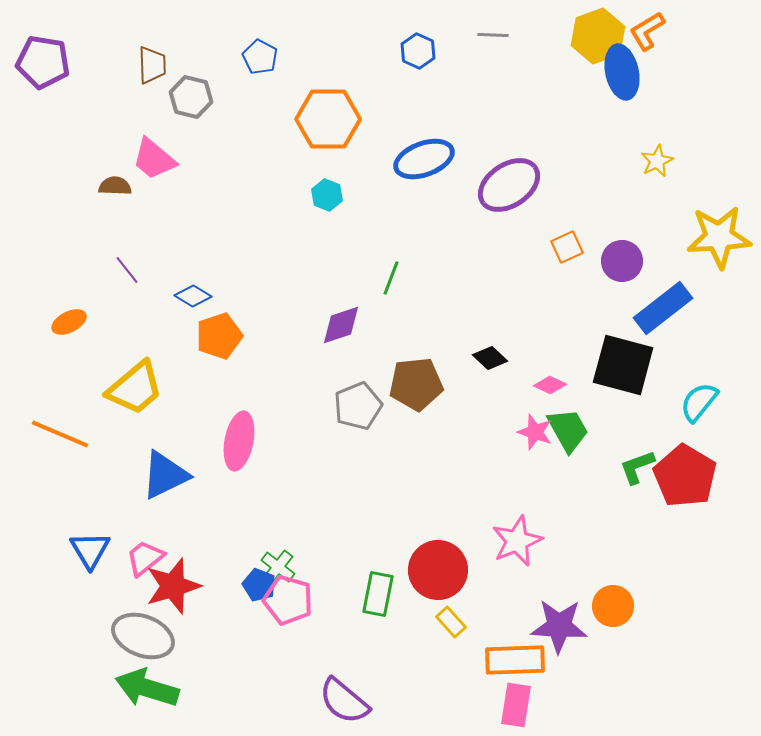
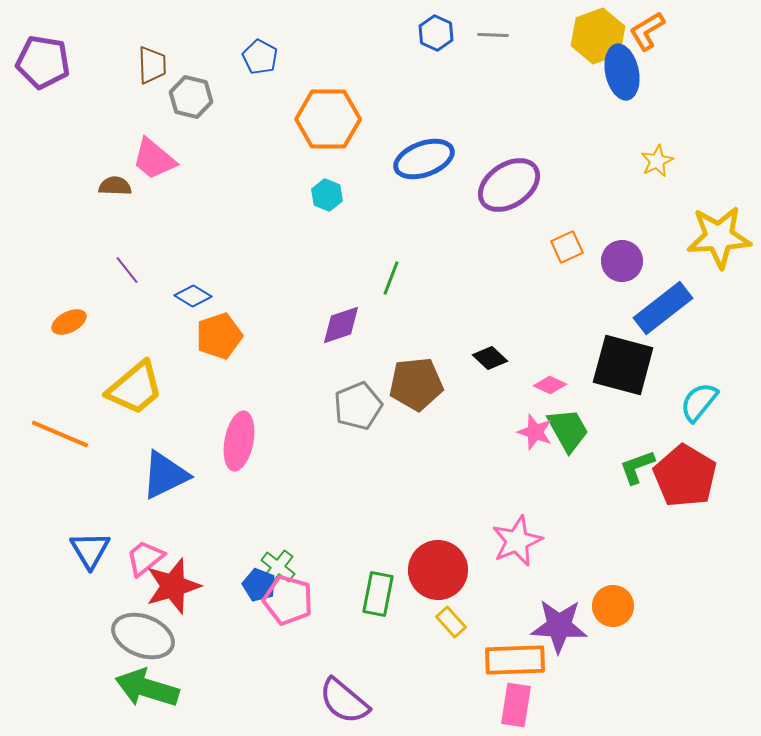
blue hexagon at (418, 51): moved 18 px right, 18 px up
